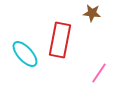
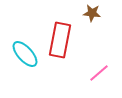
pink line: rotated 15 degrees clockwise
